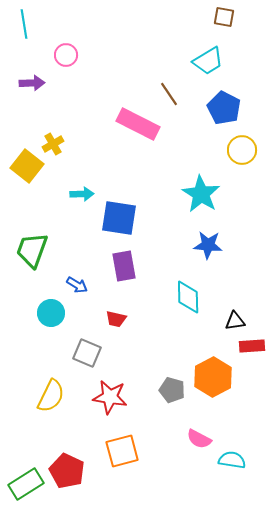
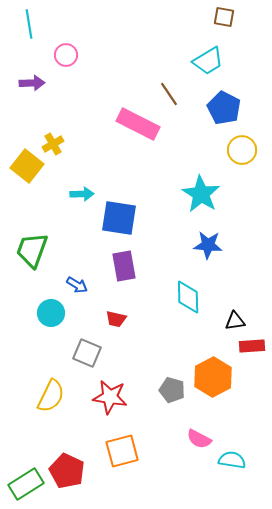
cyan line: moved 5 px right
